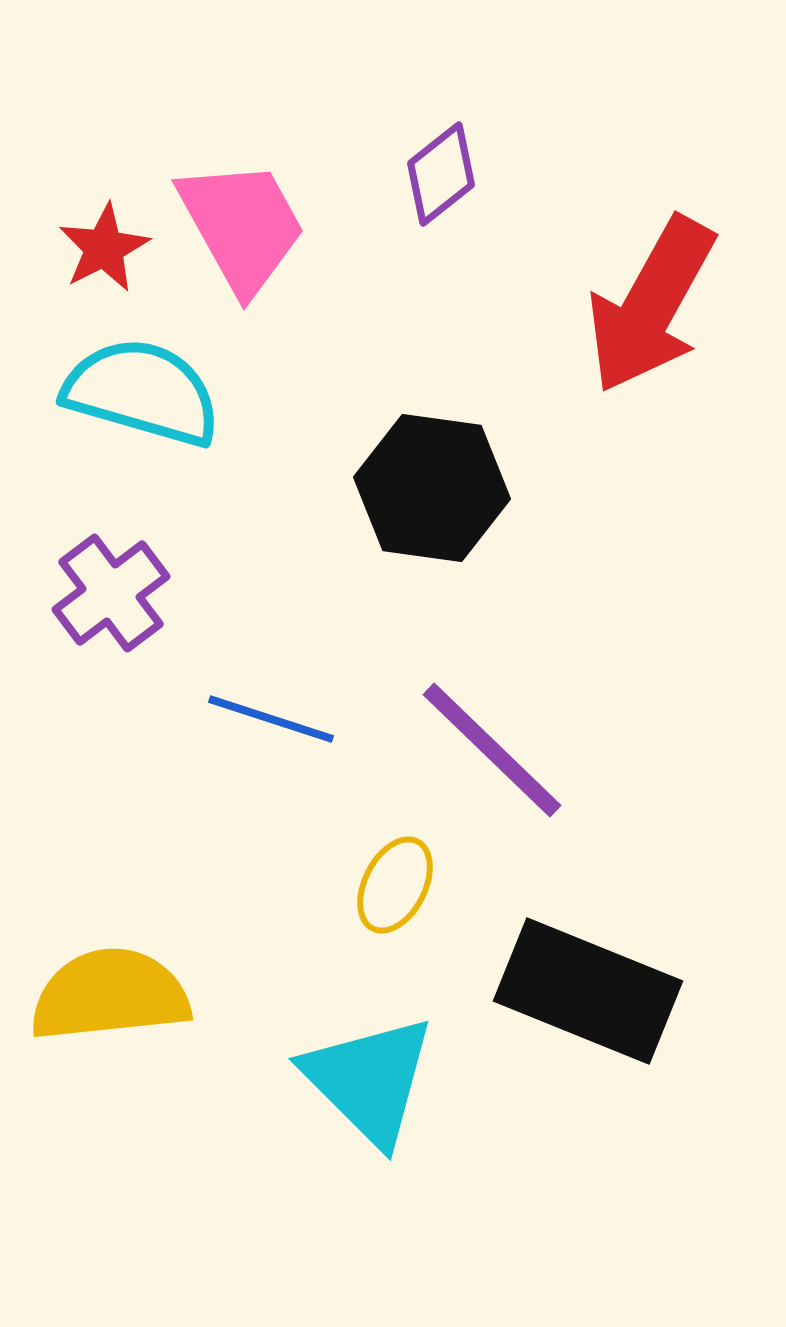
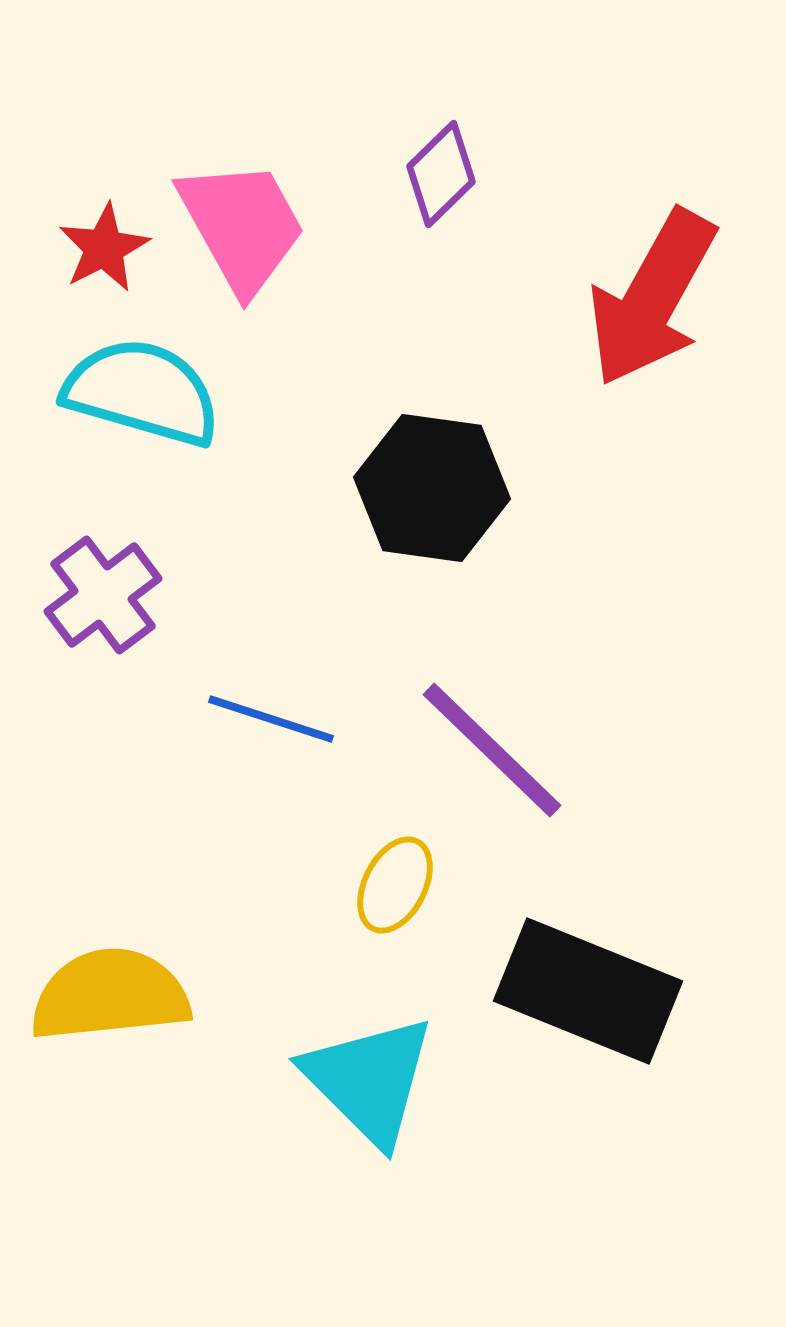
purple diamond: rotated 6 degrees counterclockwise
red arrow: moved 1 px right, 7 px up
purple cross: moved 8 px left, 2 px down
